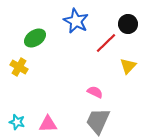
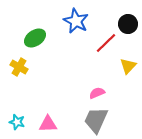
pink semicircle: moved 2 px right, 1 px down; rotated 49 degrees counterclockwise
gray trapezoid: moved 2 px left, 1 px up
